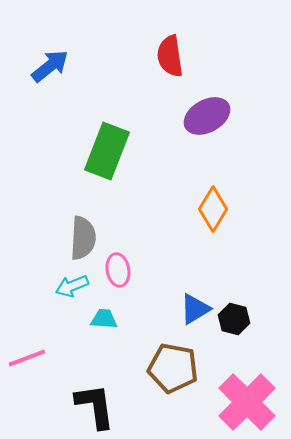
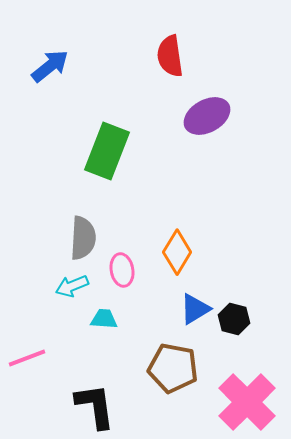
orange diamond: moved 36 px left, 43 px down
pink ellipse: moved 4 px right
